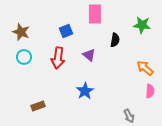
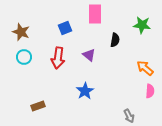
blue square: moved 1 px left, 3 px up
